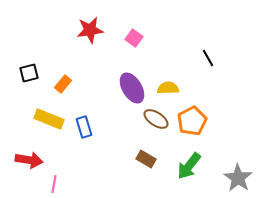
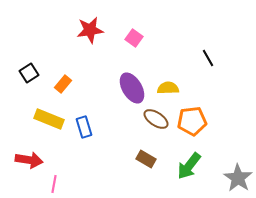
black square: rotated 18 degrees counterclockwise
orange pentagon: rotated 20 degrees clockwise
